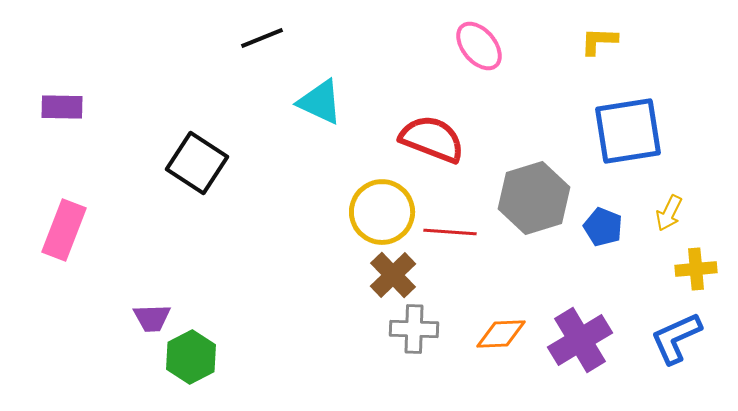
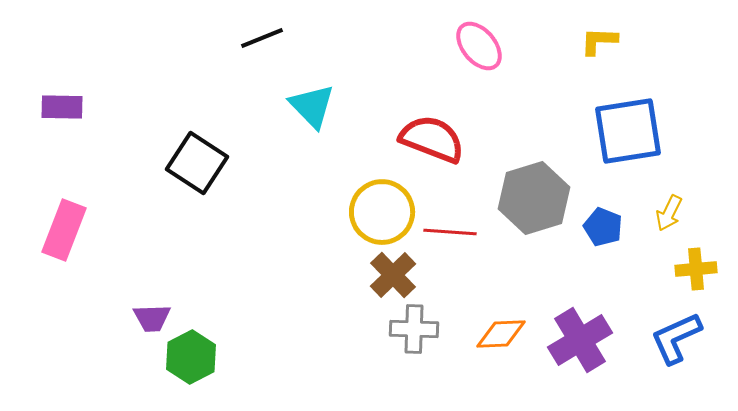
cyan triangle: moved 8 px left, 4 px down; rotated 21 degrees clockwise
